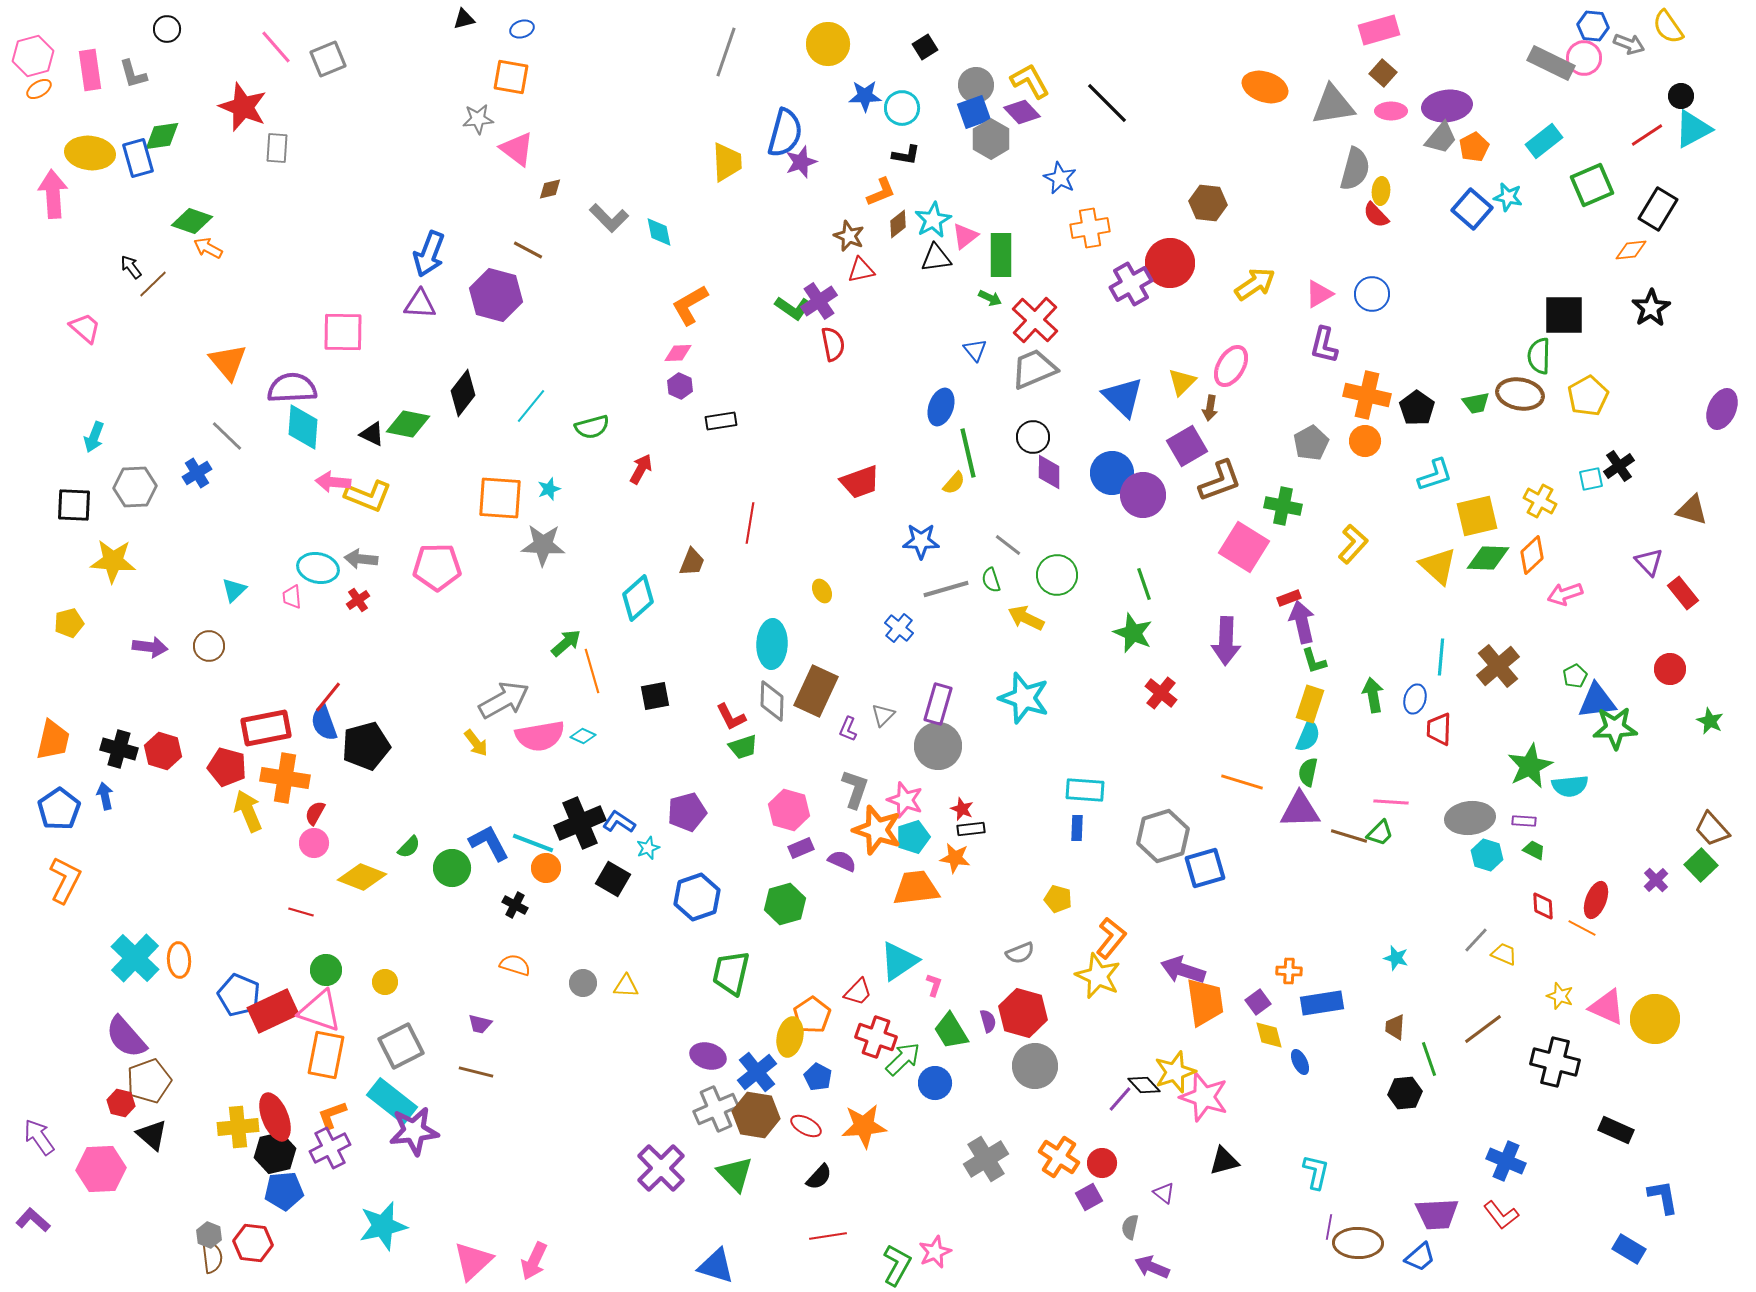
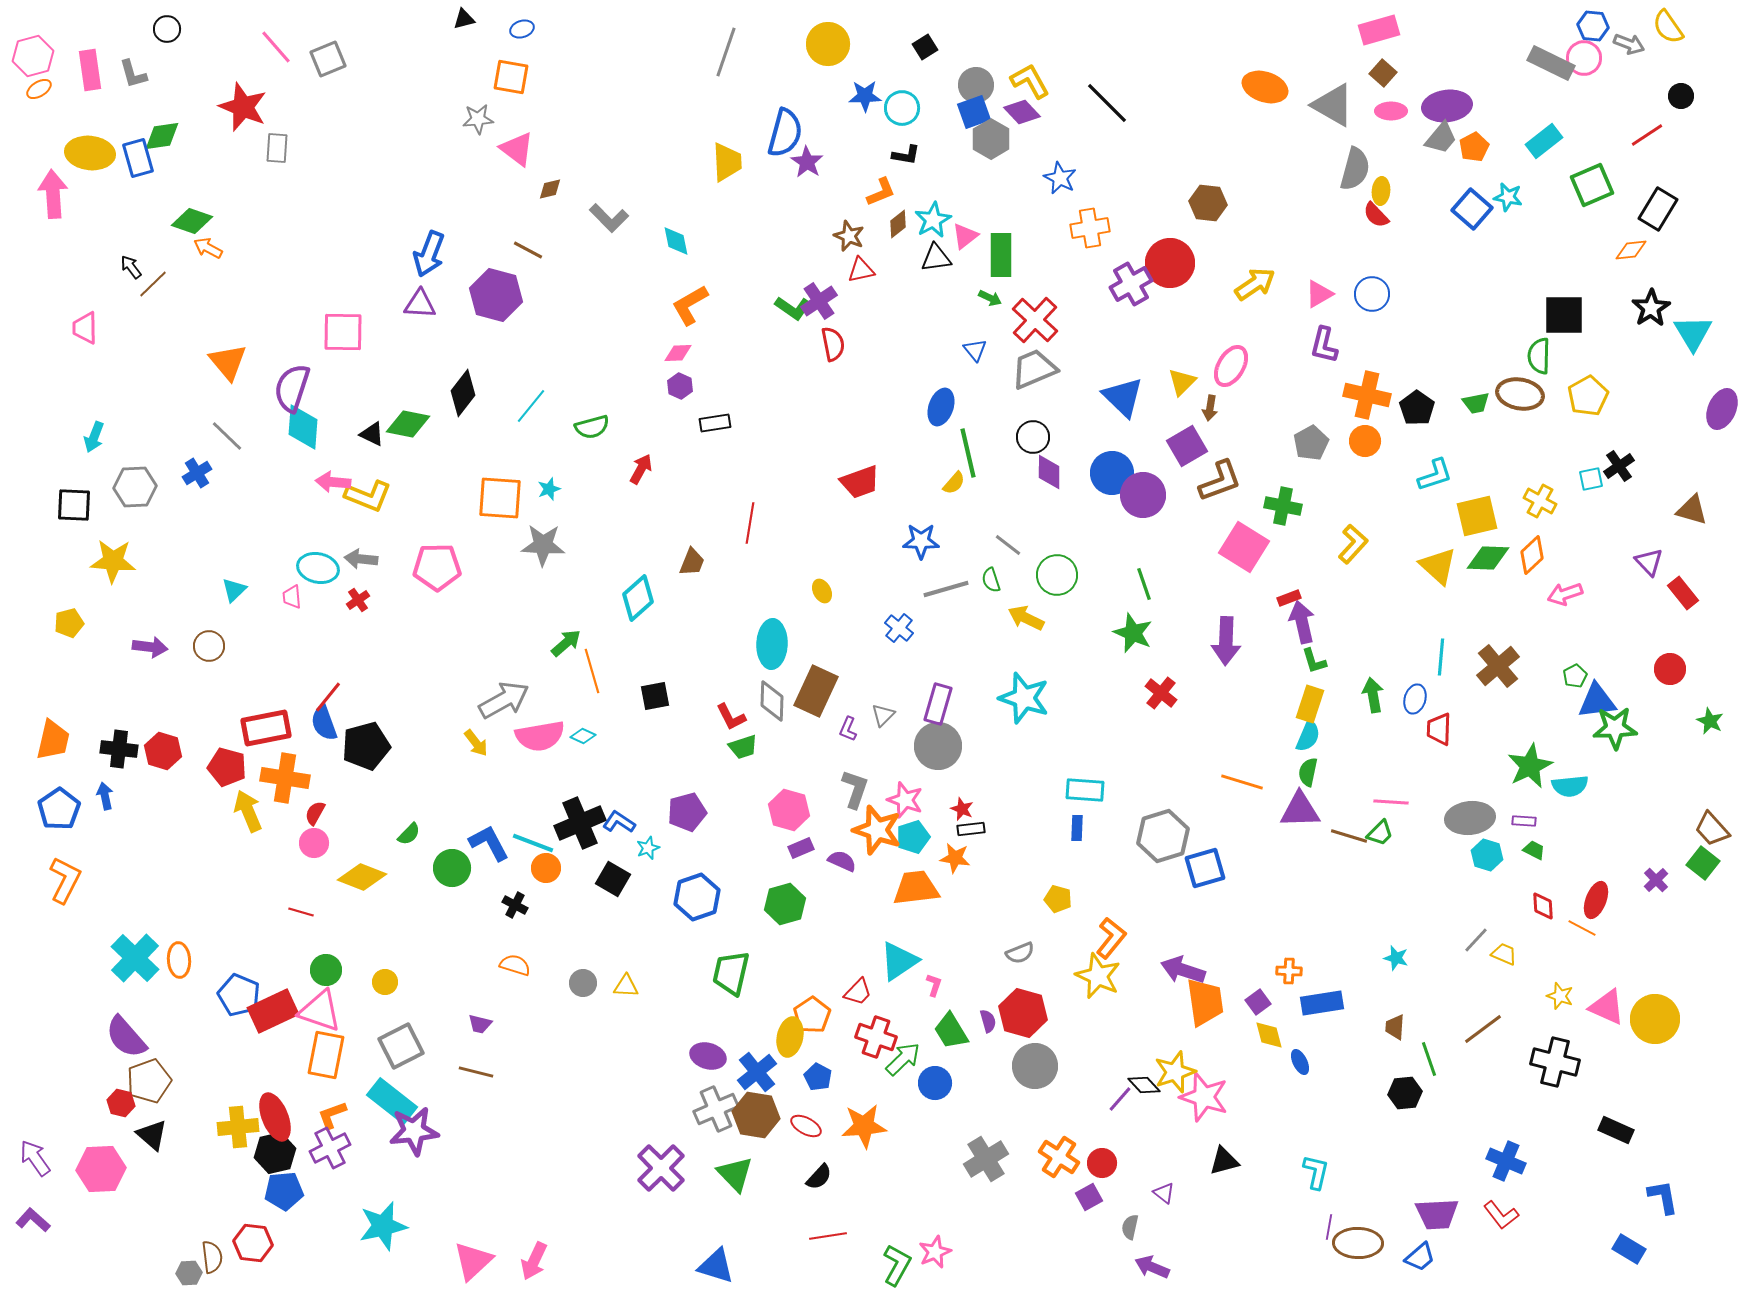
gray triangle at (1333, 105): rotated 39 degrees clockwise
cyan triangle at (1693, 129): moved 204 px down; rotated 33 degrees counterclockwise
purple star at (801, 162): moved 6 px right; rotated 20 degrees counterclockwise
cyan diamond at (659, 232): moved 17 px right, 9 px down
pink trapezoid at (85, 328): rotated 132 degrees counterclockwise
purple semicircle at (292, 388): rotated 69 degrees counterclockwise
black rectangle at (721, 421): moved 6 px left, 2 px down
black cross at (119, 749): rotated 9 degrees counterclockwise
green semicircle at (409, 847): moved 13 px up
green square at (1701, 865): moved 2 px right, 2 px up; rotated 8 degrees counterclockwise
purple arrow at (39, 1137): moved 4 px left, 21 px down
gray hexagon at (209, 1235): moved 20 px left, 38 px down; rotated 25 degrees counterclockwise
